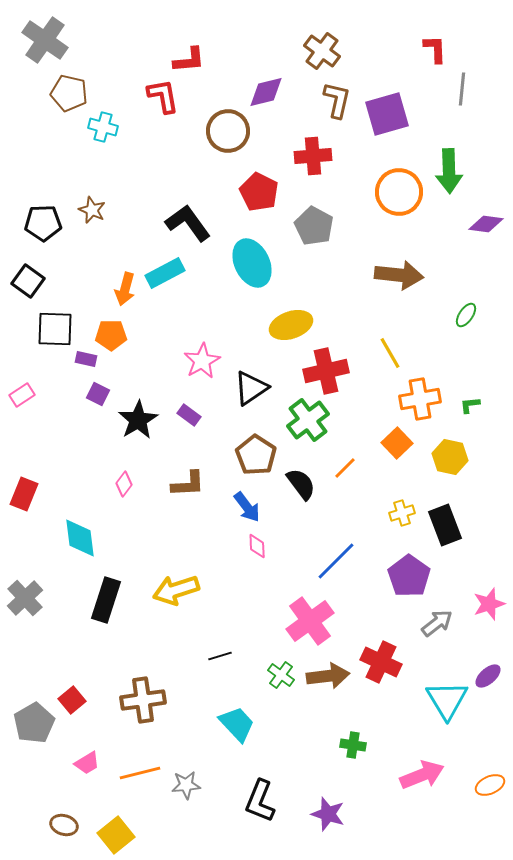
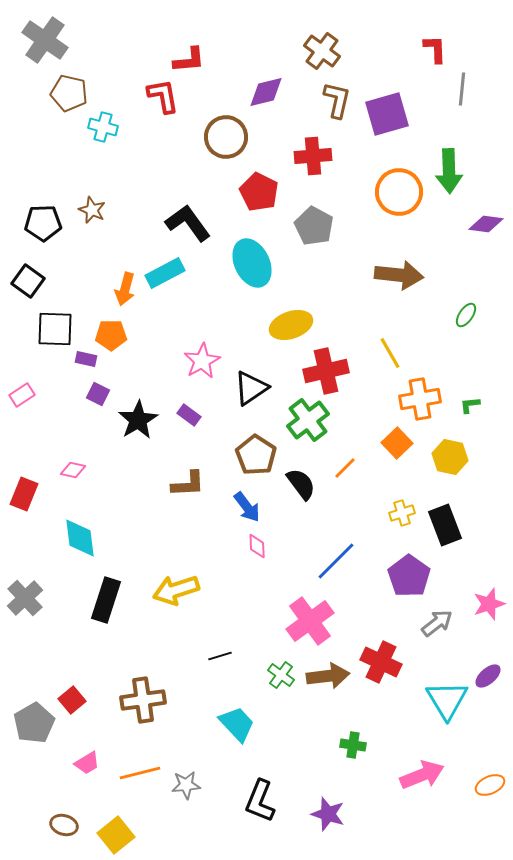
brown circle at (228, 131): moved 2 px left, 6 px down
pink diamond at (124, 484): moved 51 px left, 14 px up; rotated 65 degrees clockwise
